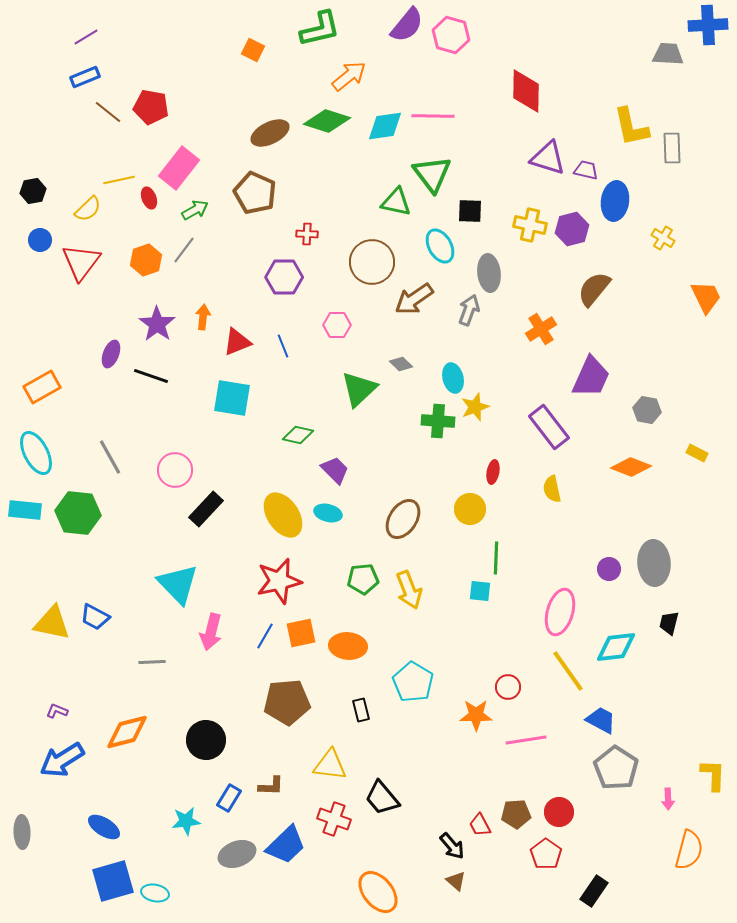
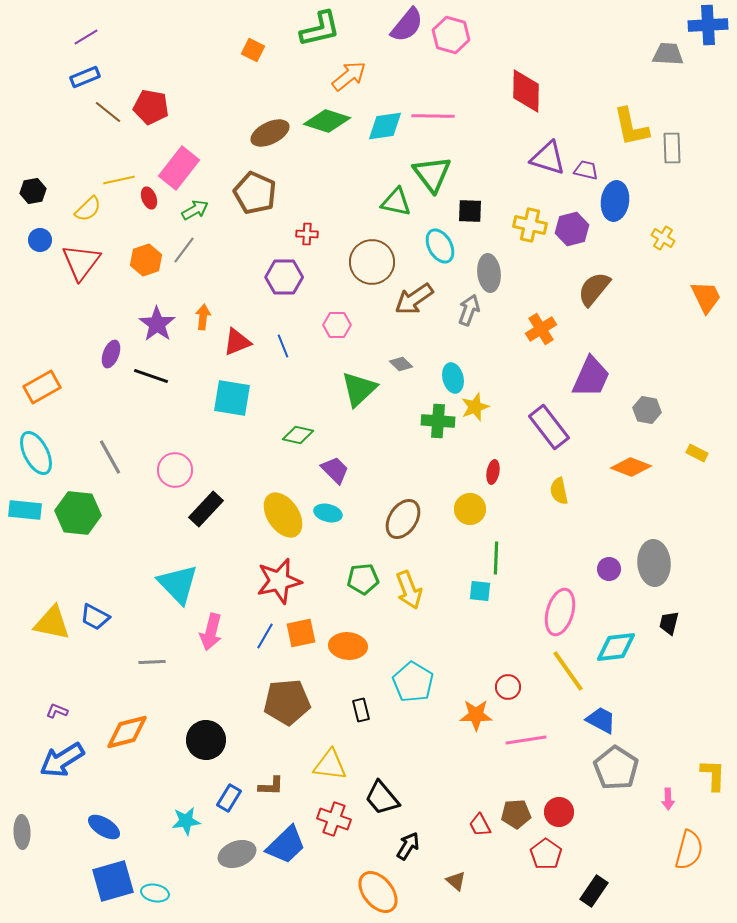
yellow semicircle at (552, 489): moved 7 px right, 2 px down
black arrow at (452, 846): moved 44 px left; rotated 108 degrees counterclockwise
